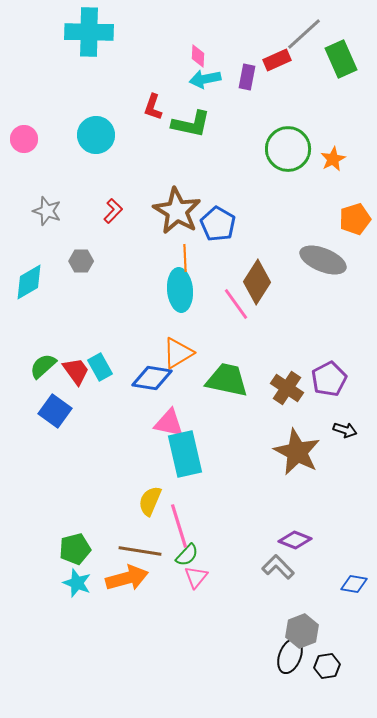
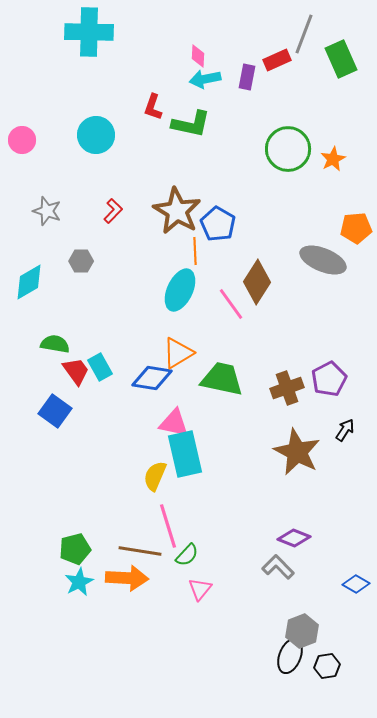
gray line at (304, 34): rotated 27 degrees counterclockwise
pink circle at (24, 139): moved 2 px left, 1 px down
orange pentagon at (355, 219): moved 1 px right, 9 px down; rotated 12 degrees clockwise
orange line at (185, 258): moved 10 px right, 7 px up
cyan ellipse at (180, 290): rotated 30 degrees clockwise
pink line at (236, 304): moved 5 px left
green semicircle at (43, 366): moved 12 px right, 22 px up; rotated 52 degrees clockwise
green trapezoid at (227, 380): moved 5 px left, 1 px up
brown cross at (287, 388): rotated 36 degrees clockwise
pink triangle at (169, 423): moved 5 px right
black arrow at (345, 430): rotated 75 degrees counterclockwise
yellow semicircle at (150, 501): moved 5 px right, 25 px up
pink line at (179, 526): moved 11 px left
purple diamond at (295, 540): moved 1 px left, 2 px up
pink triangle at (196, 577): moved 4 px right, 12 px down
orange arrow at (127, 578): rotated 18 degrees clockwise
cyan star at (77, 583): moved 2 px right, 1 px up; rotated 24 degrees clockwise
blue diamond at (354, 584): moved 2 px right; rotated 20 degrees clockwise
